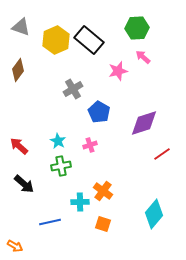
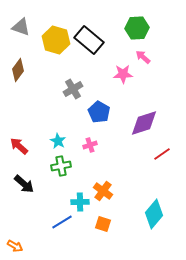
yellow hexagon: rotated 20 degrees counterclockwise
pink star: moved 5 px right, 3 px down; rotated 12 degrees clockwise
blue line: moved 12 px right; rotated 20 degrees counterclockwise
